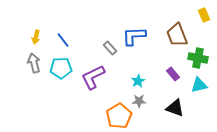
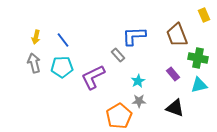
gray rectangle: moved 8 px right, 7 px down
cyan pentagon: moved 1 px right, 1 px up
